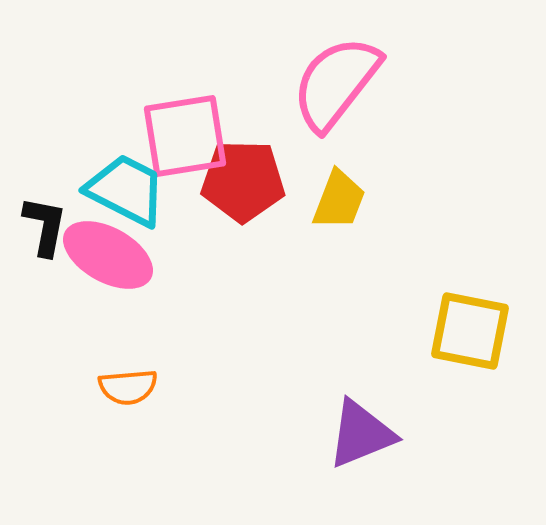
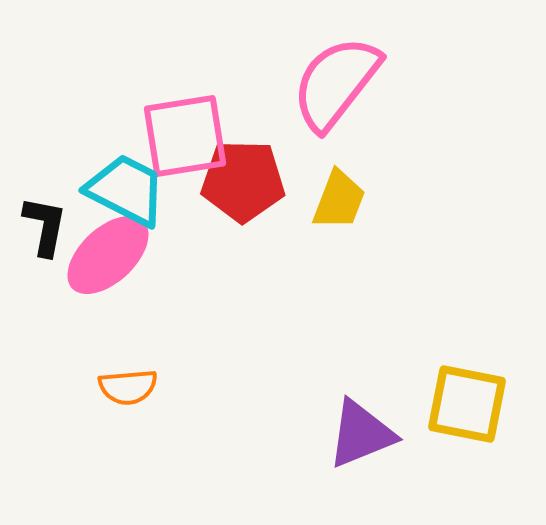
pink ellipse: rotated 72 degrees counterclockwise
yellow square: moved 3 px left, 73 px down
